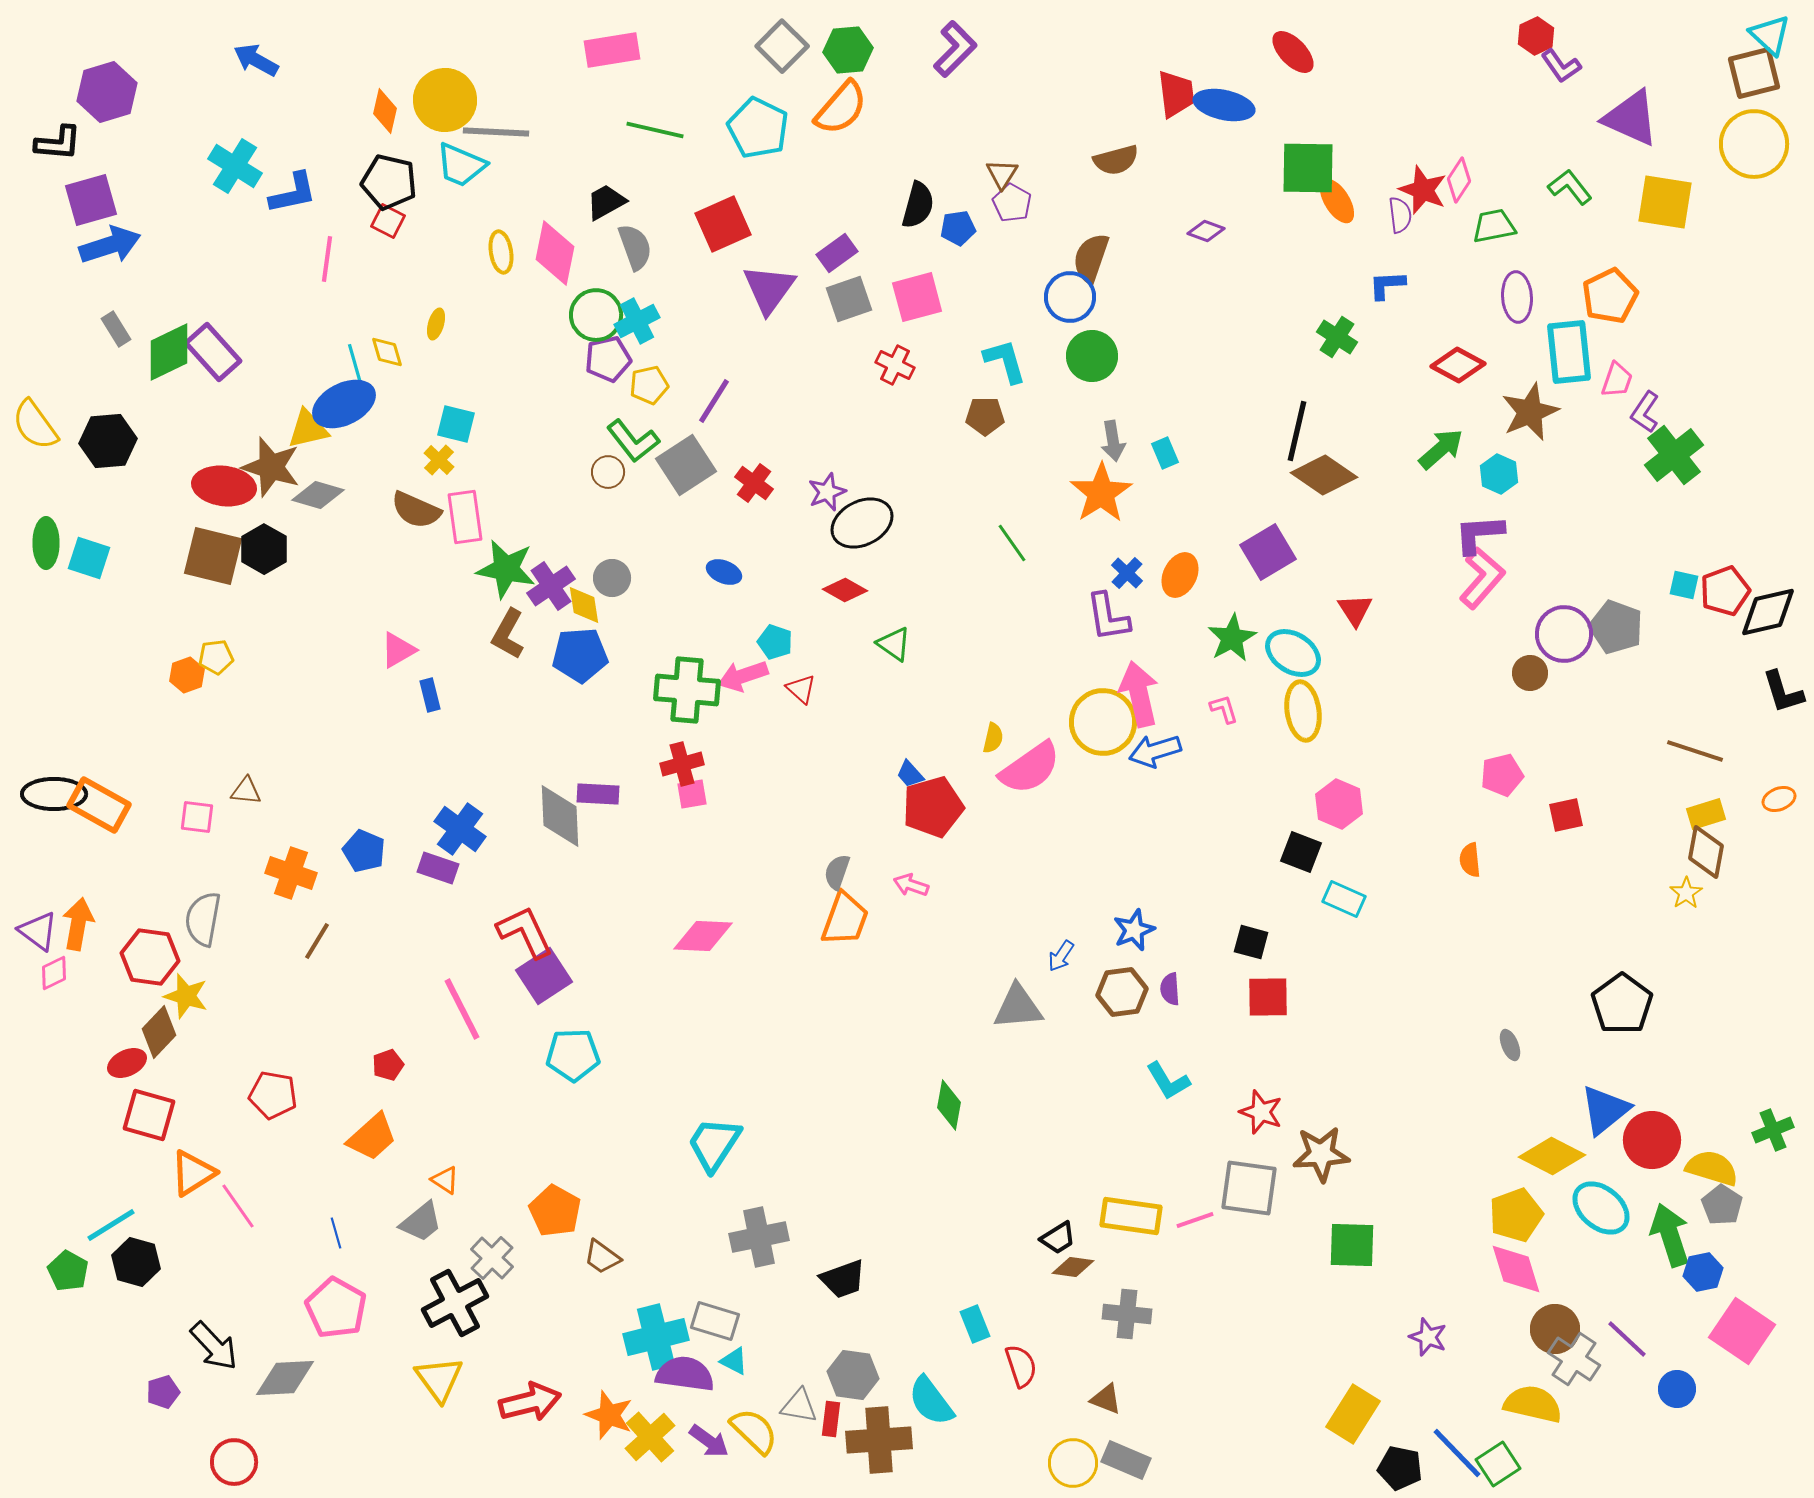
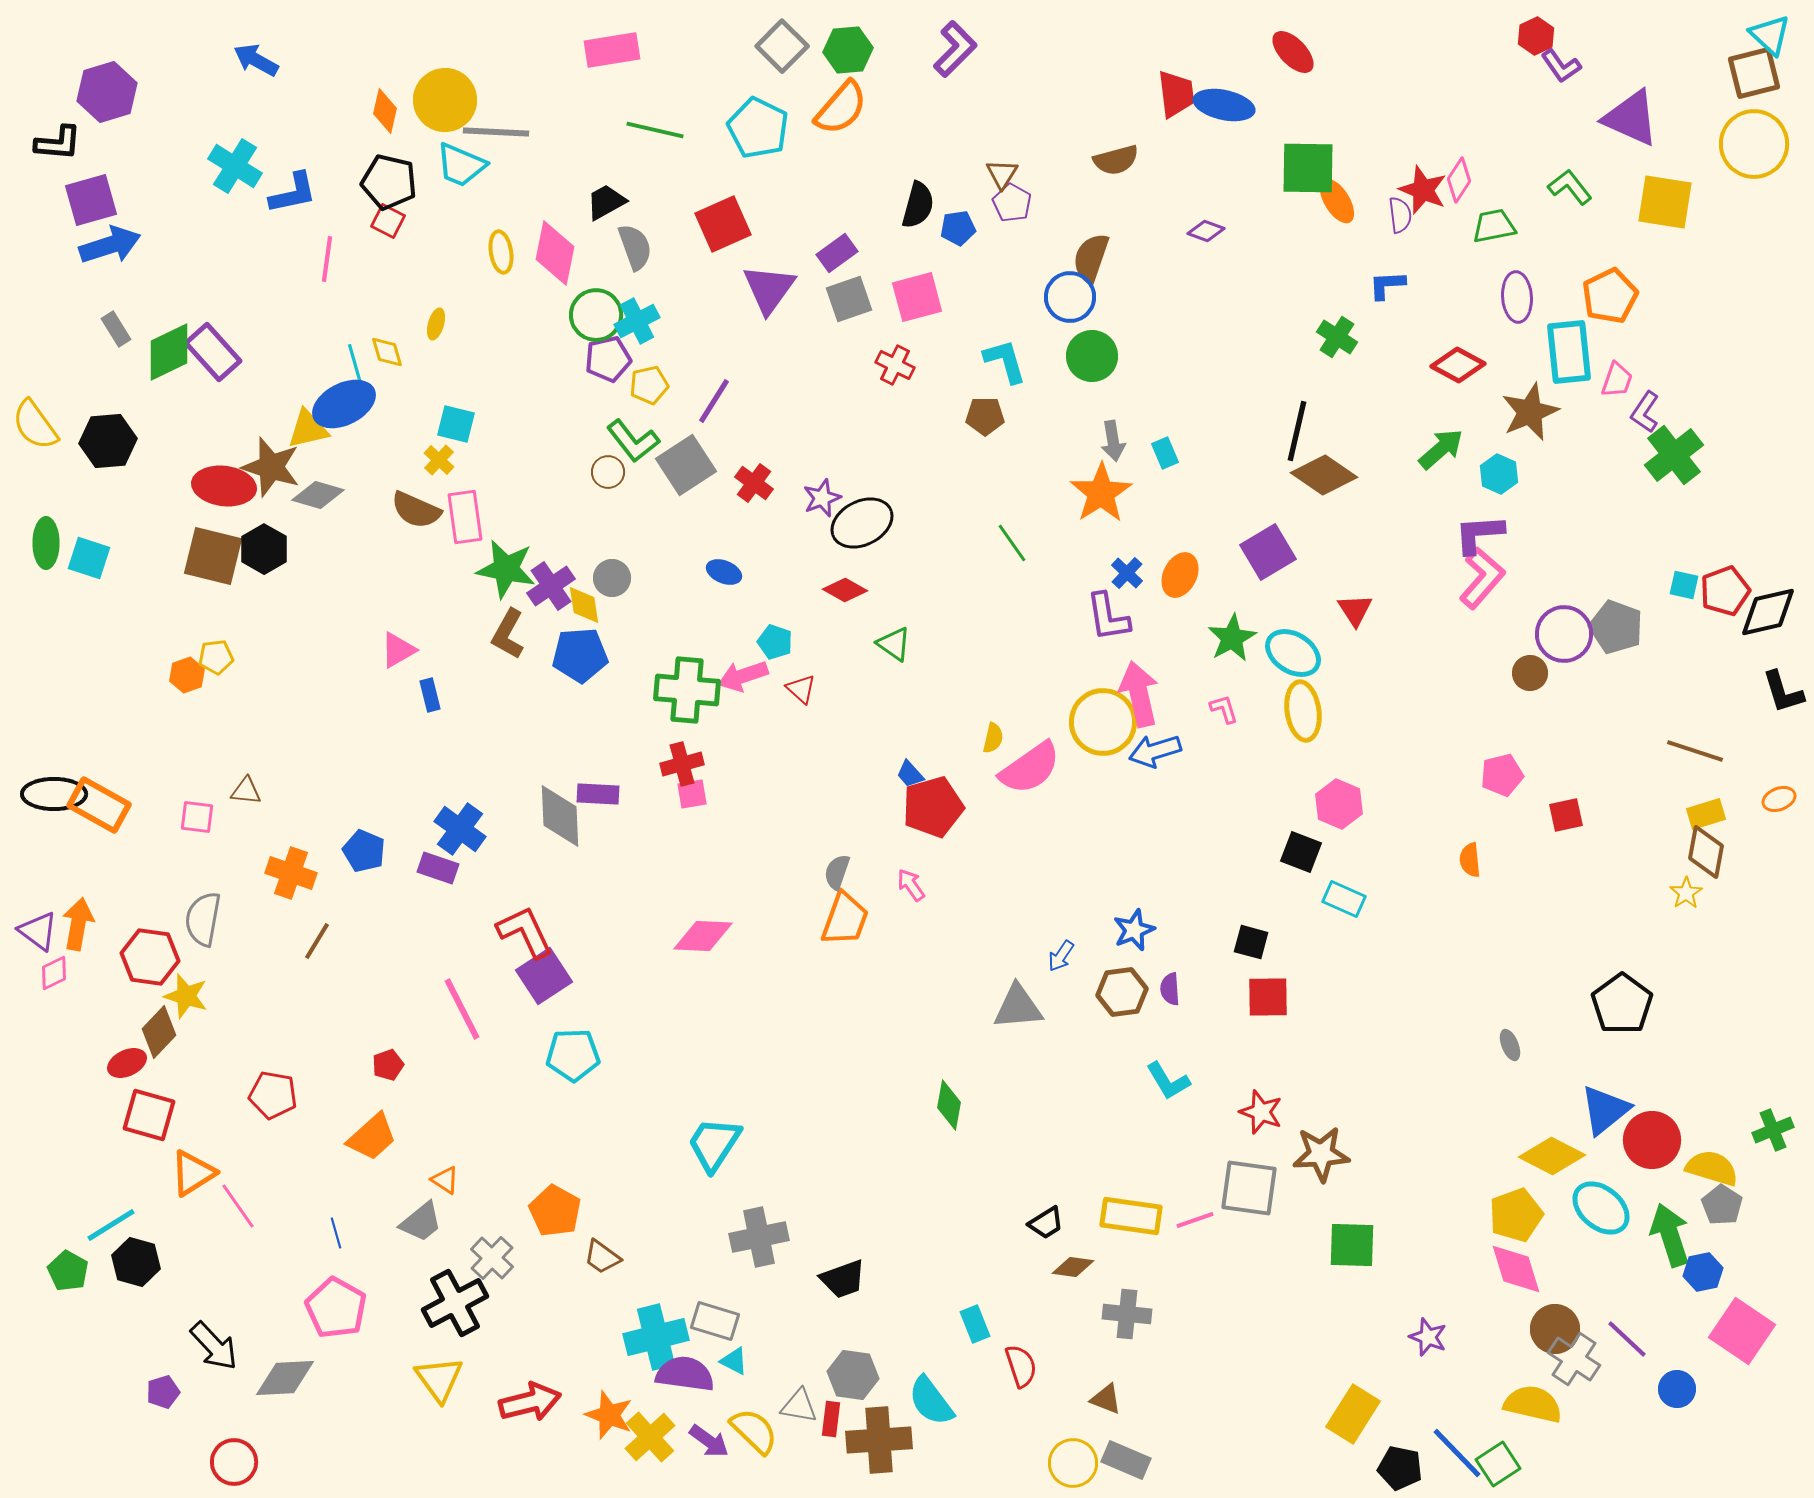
purple star at (827, 492): moved 5 px left, 6 px down
pink arrow at (911, 885): rotated 36 degrees clockwise
black trapezoid at (1058, 1238): moved 12 px left, 15 px up
